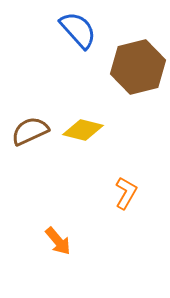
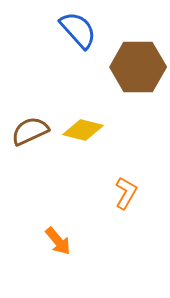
brown hexagon: rotated 14 degrees clockwise
